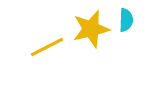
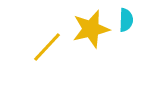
yellow line: rotated 20 degrees counterclockwise
